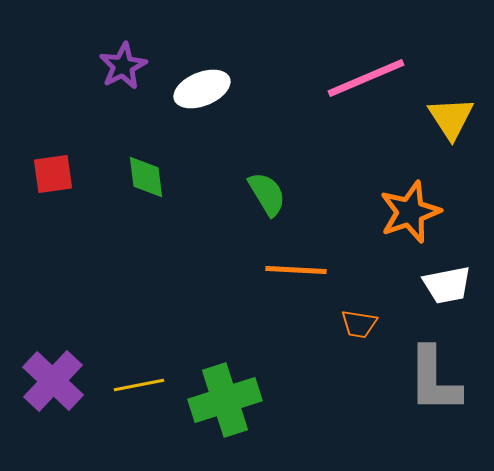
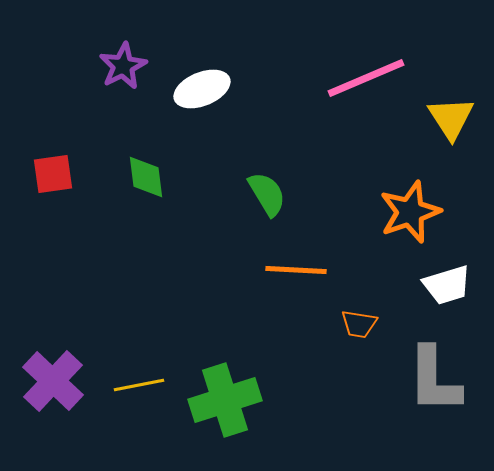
white trapezoid: rotated 6 degrees counterclockwise
